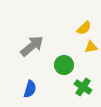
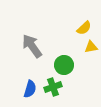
gray arrow: rotated 85 degrees counterclockwise
green cross: moved 30 px left; rotated 36 degrees clockwise
